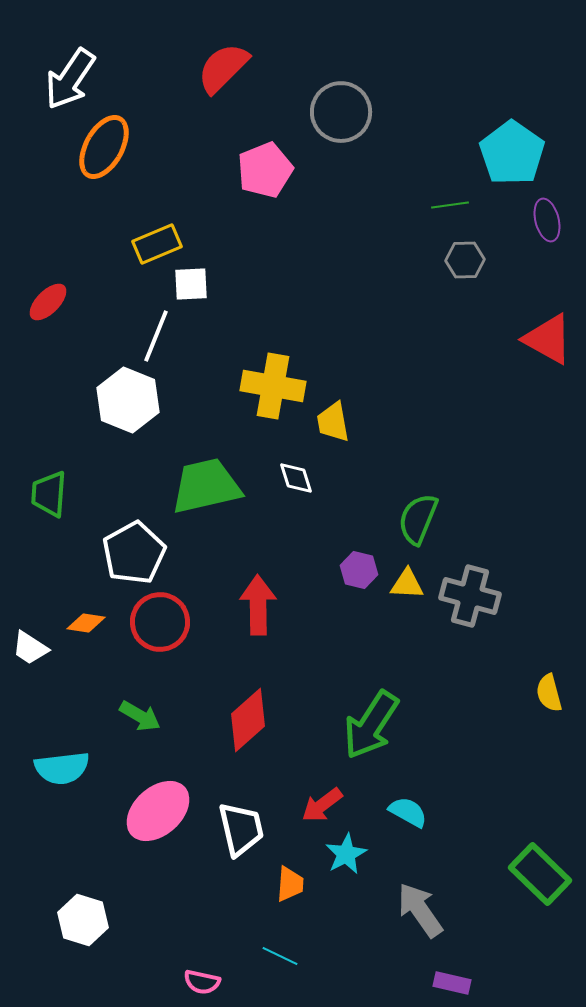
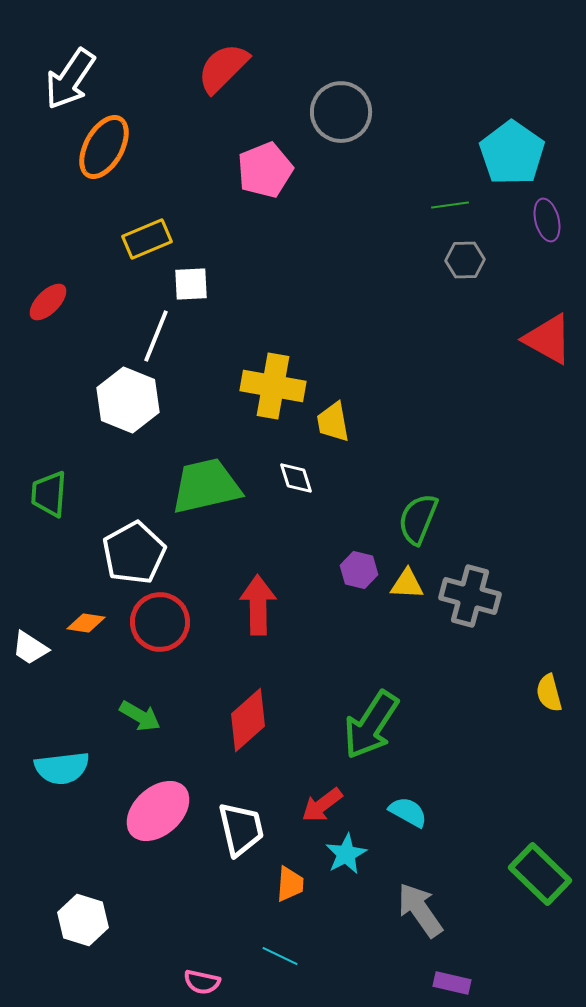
yellow rectangle at (157, 244): moved 10 px left, 5 px up
